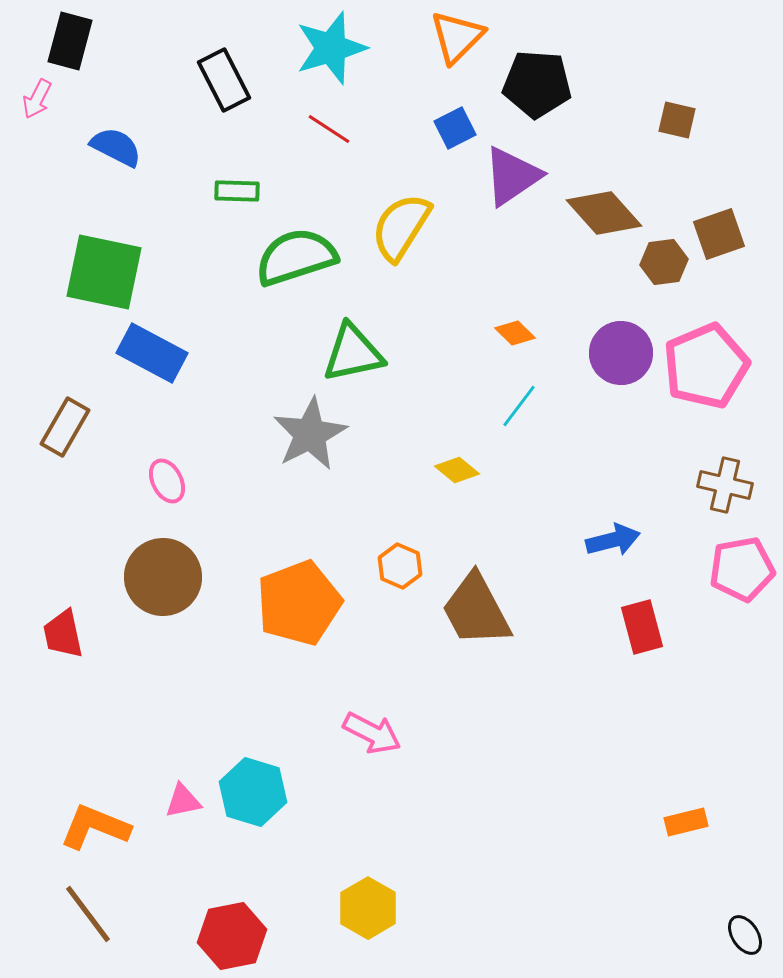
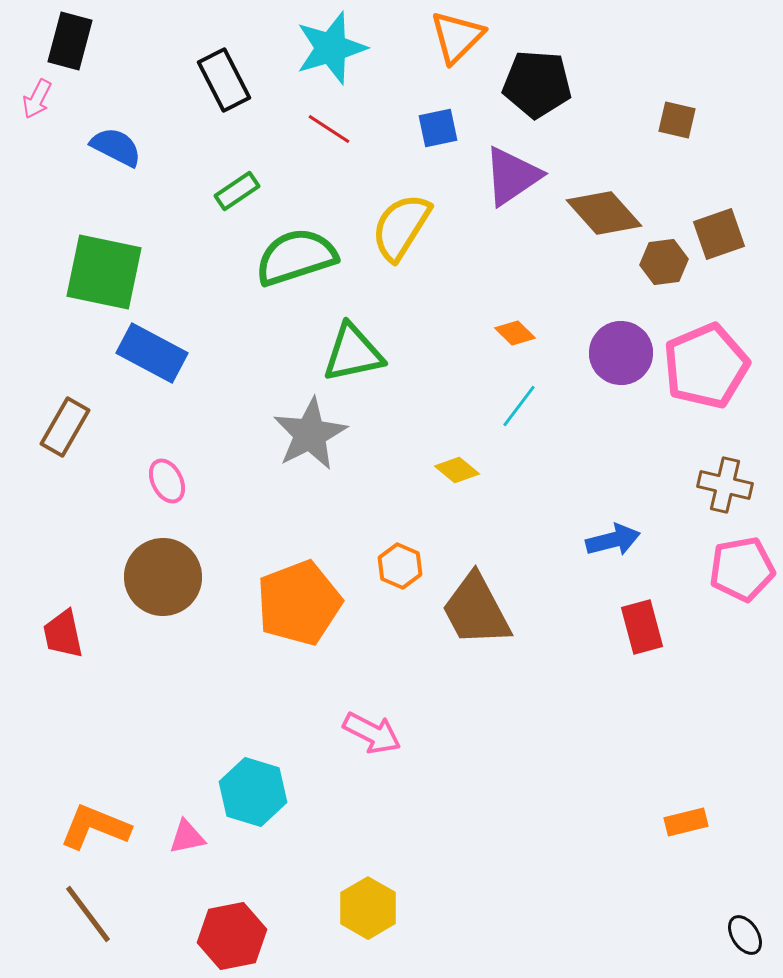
blue square at (455, 128): moved 17 px left; rotated 15 degrees clockwise
green rectangle at (237, 191): rotated 36 degrees counterclockwise
pink triangle at (183, 801): moved 4 px right, 36 px down
